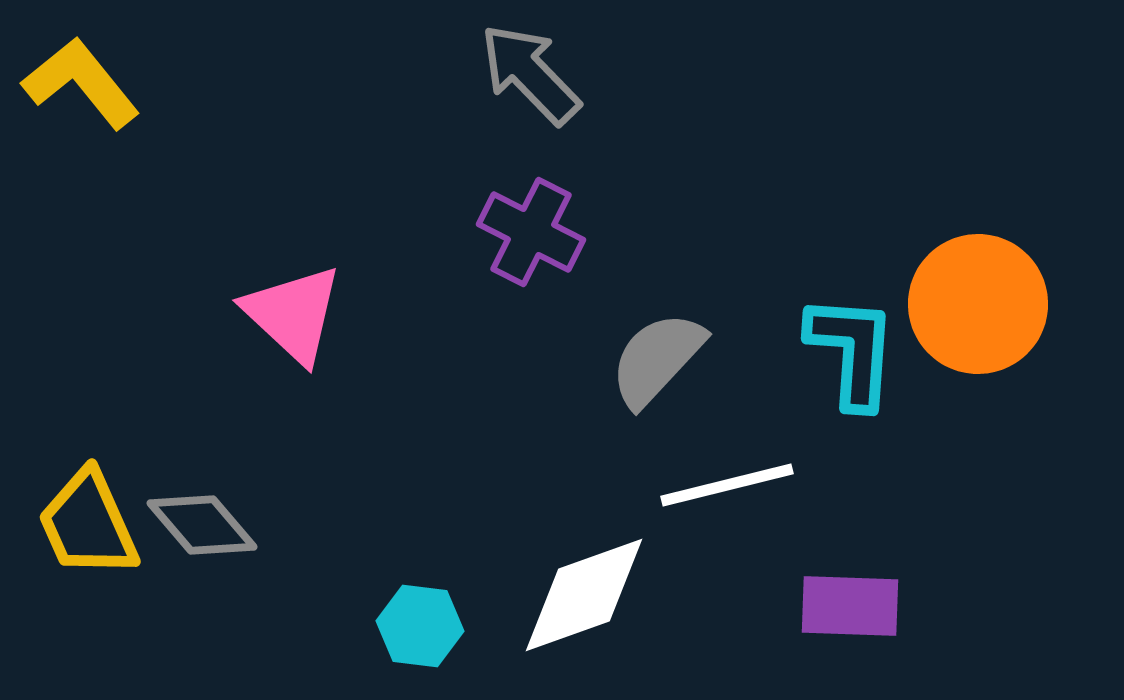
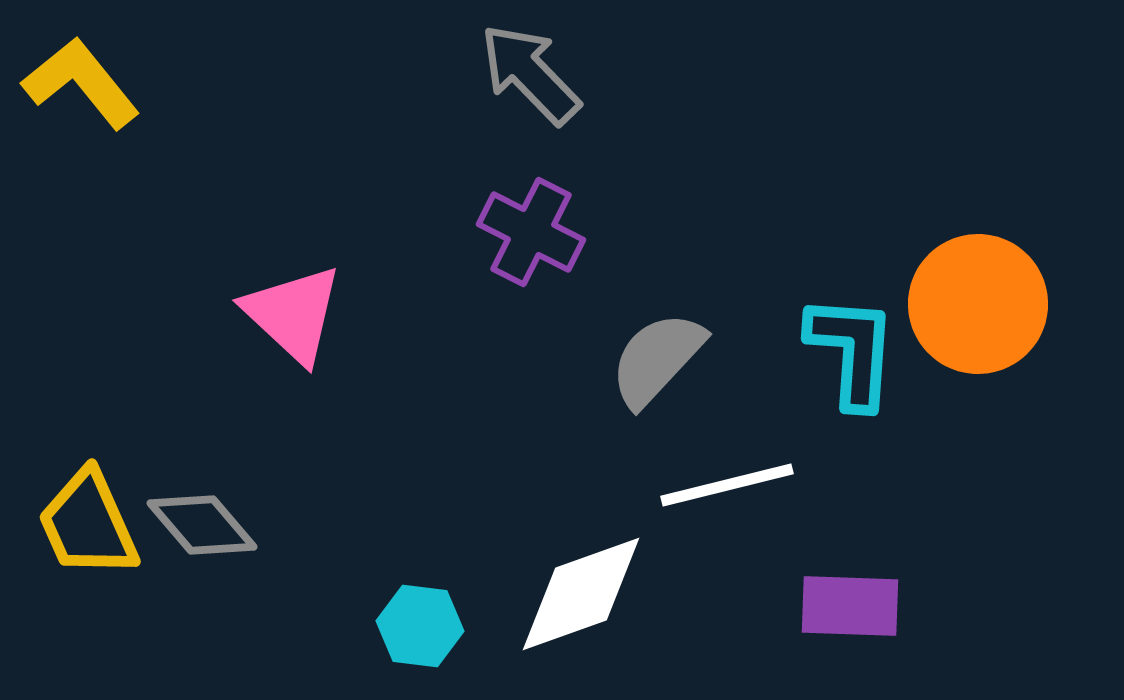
white diamond: moved 3 px left, 1 px up
